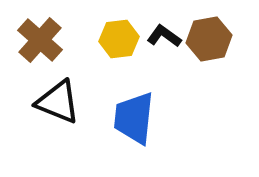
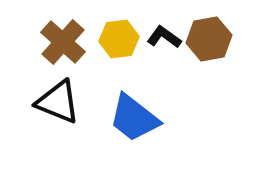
black L-shape: moved 1 px down
brown cross: moved 23 px right, 2 px down
blue trapezoid: rotated 58 degrees counterclockwise
